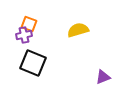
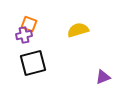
black square: rotated 36 degrees counterclockwise
